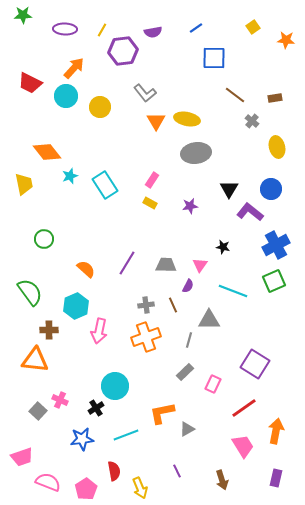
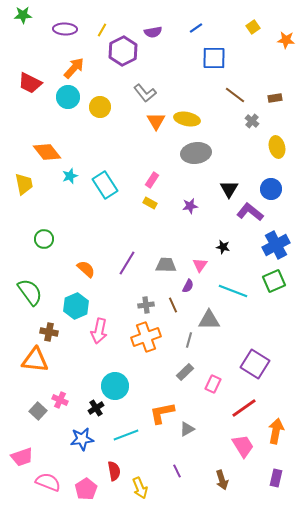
purple hexagon at (123, 51): rotated 20 degrees counterclockwise
cyan circle at (66, 96): moved 2 px right, 1 px down
brown cross at (49, 330): moved 2 px down; rotated 12 degrees clockwise
